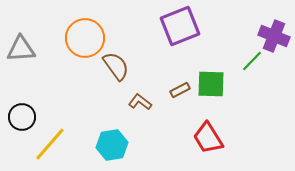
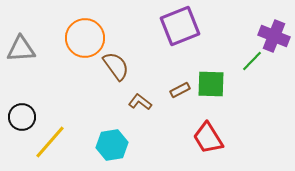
yellow line: moved 2 px up
